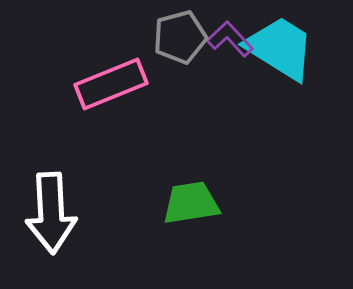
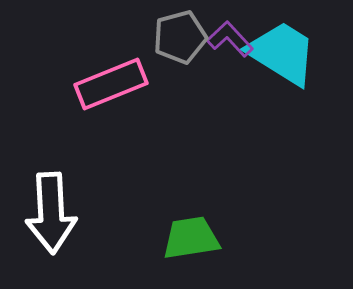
cyan trapezoid: moved 2 px right, 5 px down
green trapezoid: moved 35 px down
